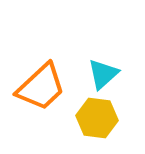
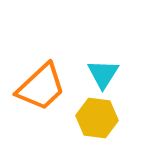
cyan triangle: rotated 16 degrees counterclockwise
